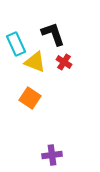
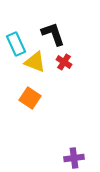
purple cross: moved 22 px right, 3 px down
